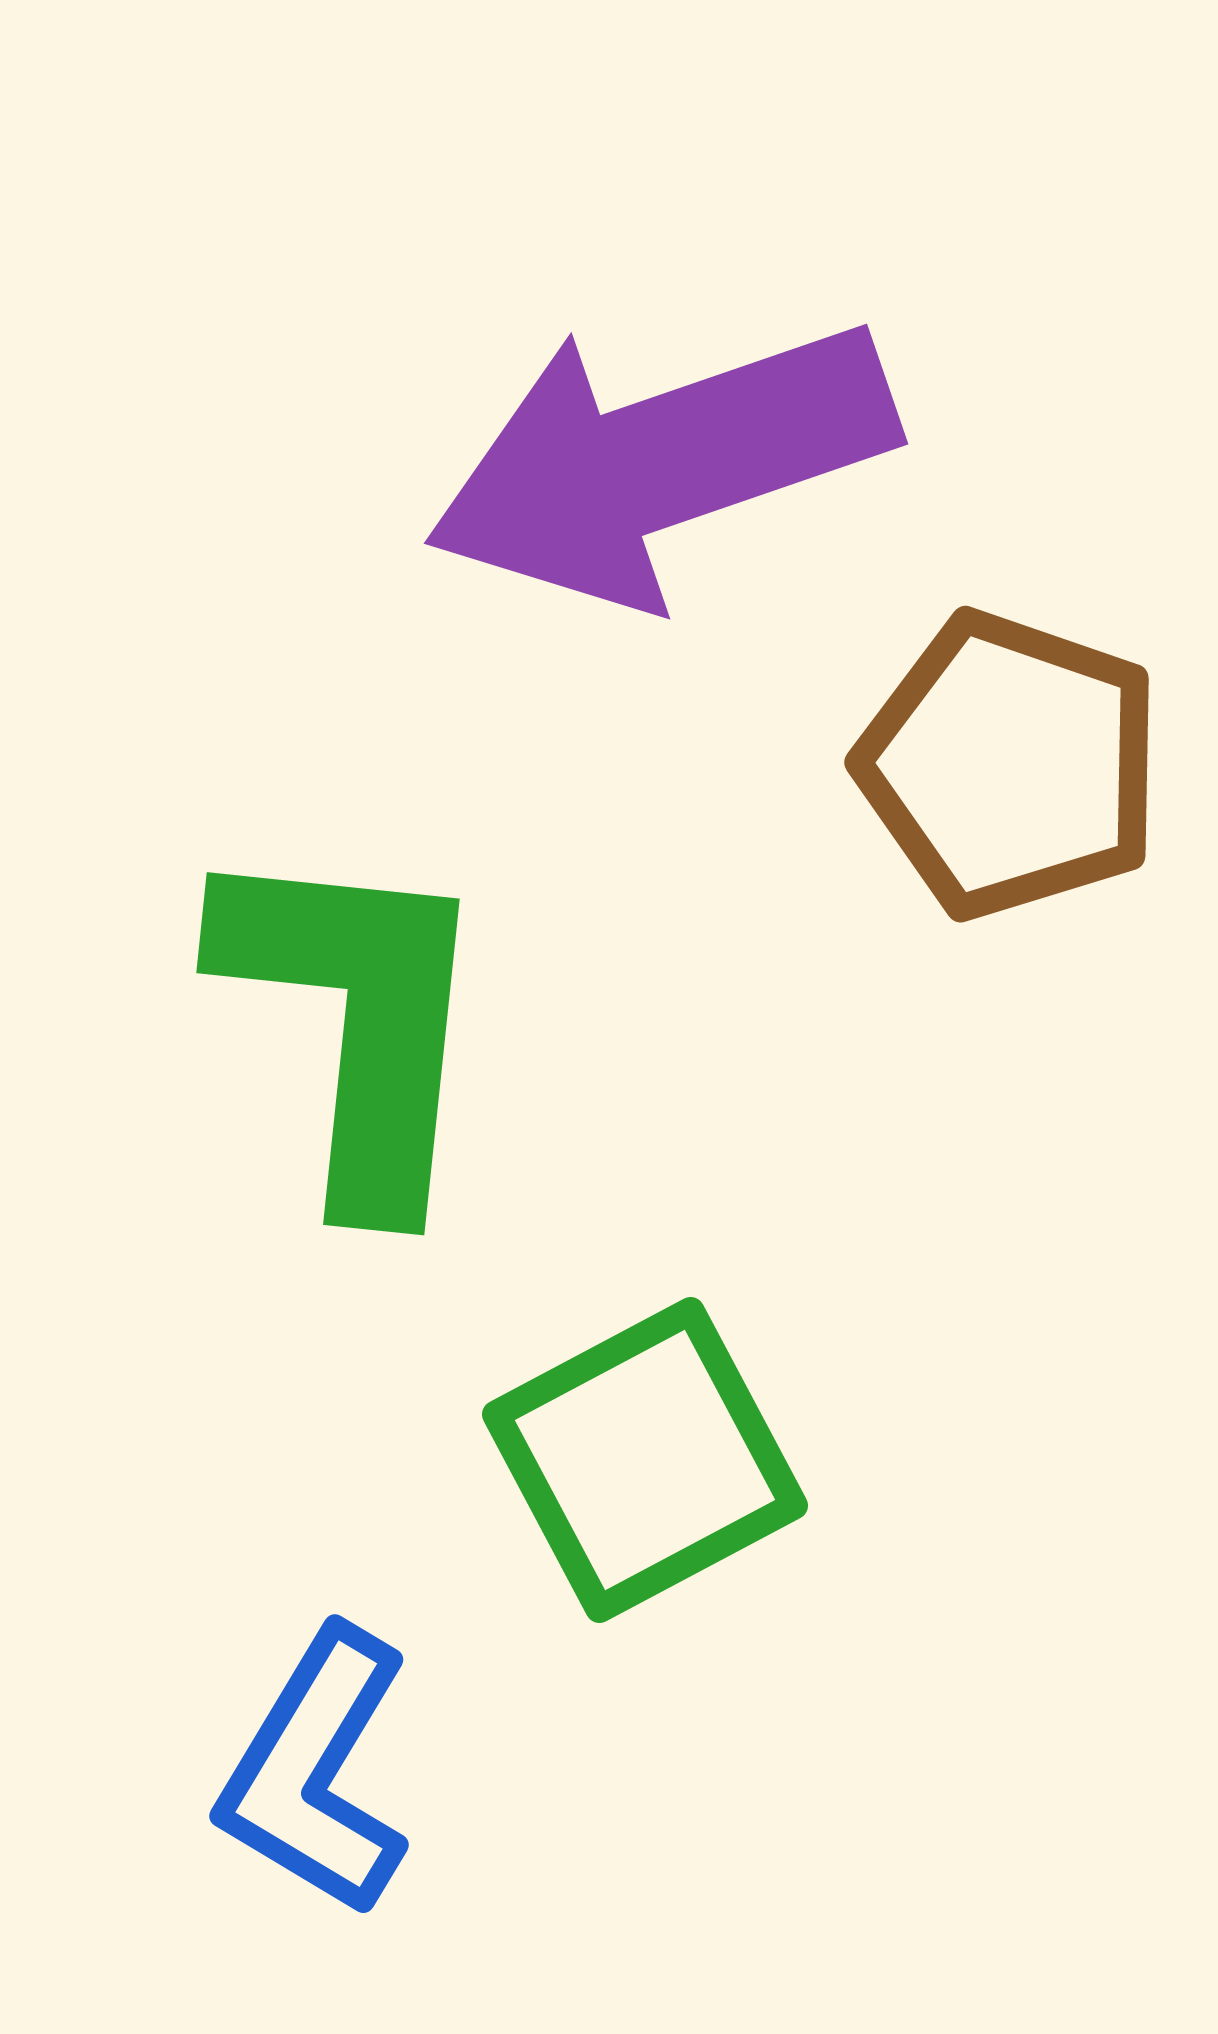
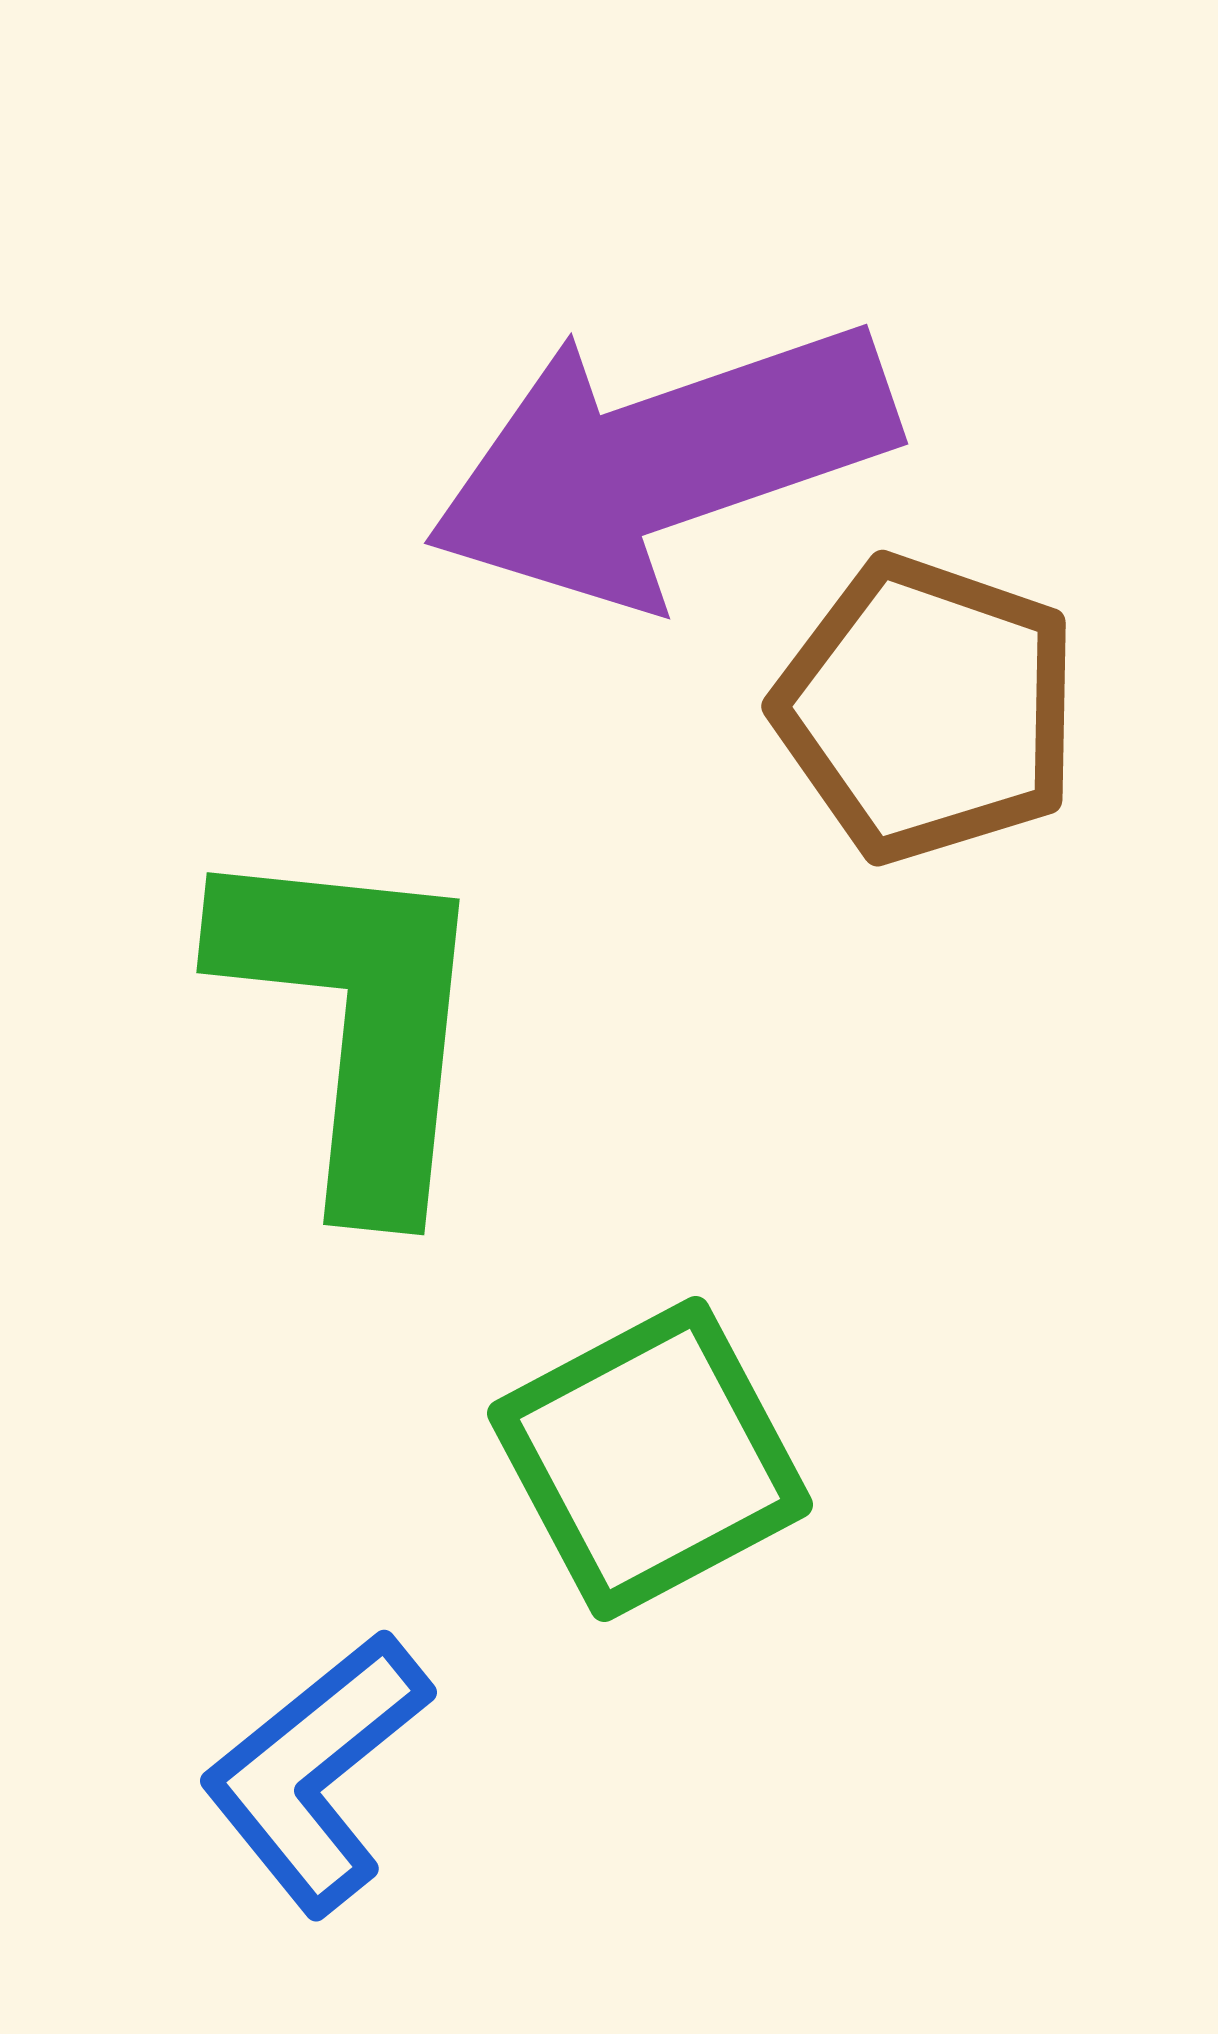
brown pentagon: moved 83 px left, 56 px up
green square: moved 5 px right, 1 px up
blue L-shape: rotated 20 degrees clockwise
